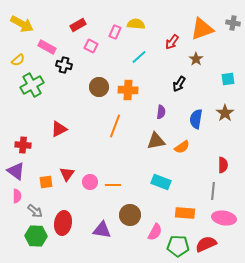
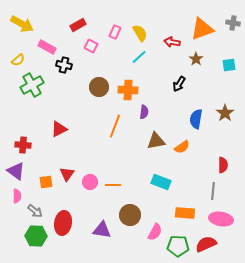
yellow semicircle at (136, 24): moved 4 px right, 9 px down; rotated 54 degrees clockwise
red arrow at (172, 42): rotated 63 degrees clockwise
cyan square at (228, 79): moved 1 px right, 14 px up
purple semicircle at (161, 112): moved 17 px left
pink ellipse at (224, 218): moved 3 px left, 1 px down
